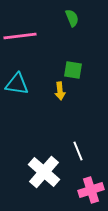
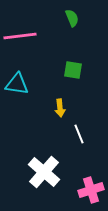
yellow arrow: moved 17 px down
white line: moved 1 px right, 17 px up
